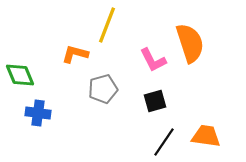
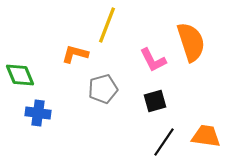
orange semicircle: moved 1 px right, 1 px up
